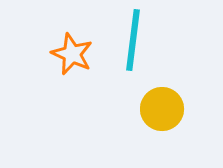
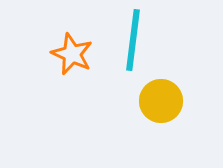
yellow circle: moved 1 px left, 8 px up
